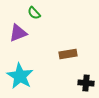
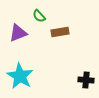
green semicircle: moved 5 px right, 3 px down
brown rectangle: moved 8 px left, 22 px up
black cross: moved 3 px up
